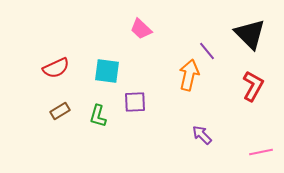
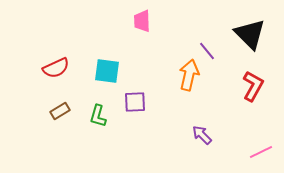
pink trapezoid: moved 1 px right, 8 px up; rotated 45 degrees clockwise
pink line: rotated 15 degrees counterclockwise
